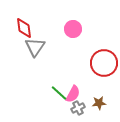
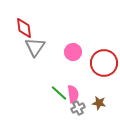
pink circle: moved 23 px down
pink semicircle: rotated 36 degrees counterclockwise
brown star: rotated 16 degrees clockwise
